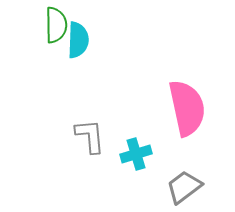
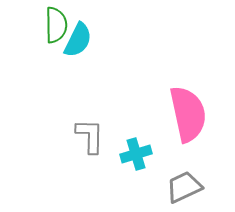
cyan semicircle: rotated 24 degrees clockwise
pink semicircle: moved 1 px right, 6 px down
gray L-shape: rotated 6 degrees clockwise
gray trapezoid: rotated 12 degrees clockwise
